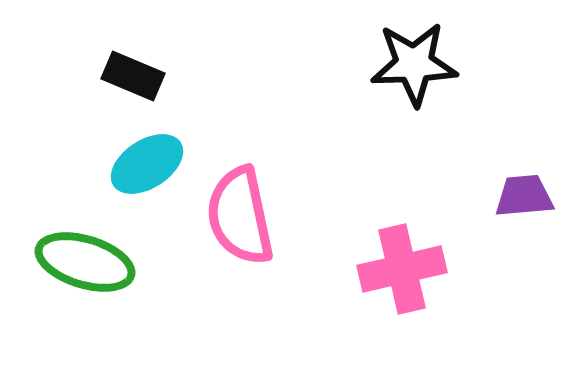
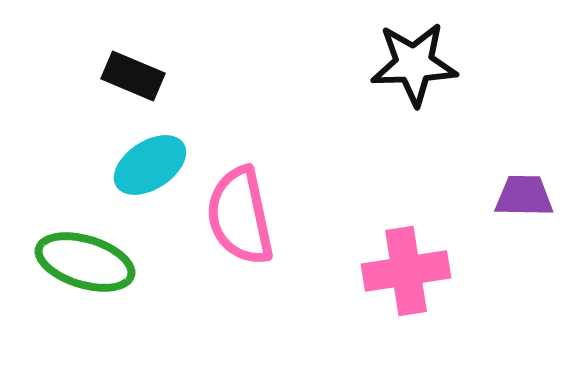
cyan ellipse: moved 3 px right, 1 px down
purple trapezoid: rotated 6 degrees clockwise
pink cross: moved 4 px right, 2 px down; rotated 4 degrees clockwise
